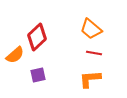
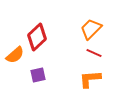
orange trapezoid: rotated 95 degrees clockwise
red line: rotated 14 degrees clockwise
